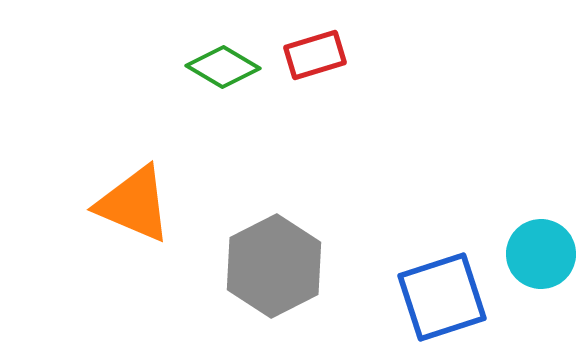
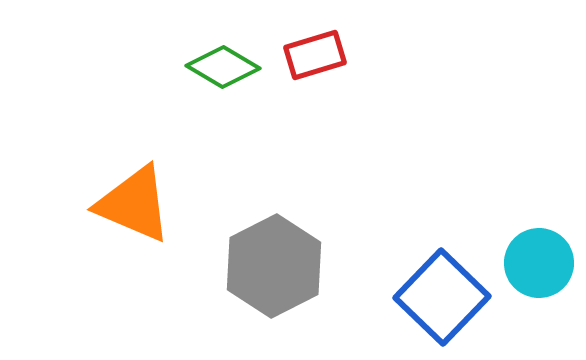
cyan circle: moved 2 px left, 9 px down
blue square: rotated 28 degrees counterclockwise
